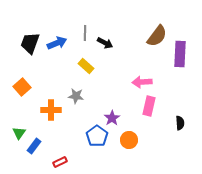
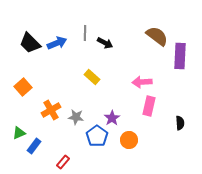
brown semicircle: rotated 90 degrees counterclockwise
black trapezoid: rotated 65 degrees counterclockwise
purple rectangle: moved 2 px down
yellow rectangle: moved 6 px right, 11 px down
orange square: moved 1 px right
gray star: moved 21 px down
orange cross: rotated 30 degrees counterclockwise
green triangle: rotated 32 degrees clockwise
red rectangle: moved 3 px right; rotated 24 degrees counterclockwise
